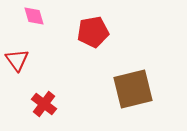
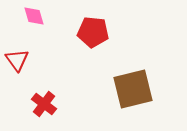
red pentagon: rotated 16 degrees clockwise
